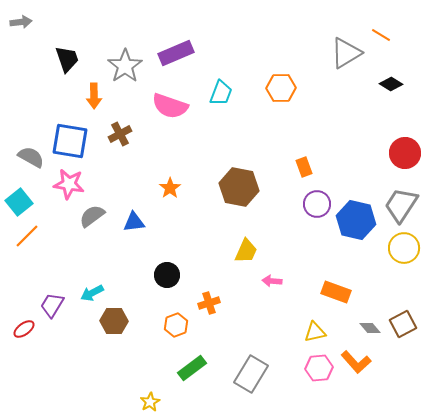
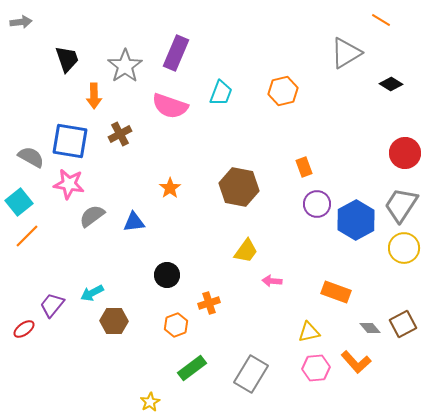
orange line at (381, 35): moved 15 px up
purple rectangle at (176, 53): rotated 44 degrees counterclockwise
orange hexagon at (281, 88): moved 2 px right, 3 px down; rotated 12 degrees counterclockwise
blue hexagon at (356, 220): rotated 18 degrees clockwise
yellow trapezoid at (246, 251): rotated 12 degrees clockwise
purple trapezoid at (52, 305): rotated 8 degrees clockwise
yellow triangle at (315, 332): moved 6 px left
pink hexagon at (319, 368): moved 3 px left
